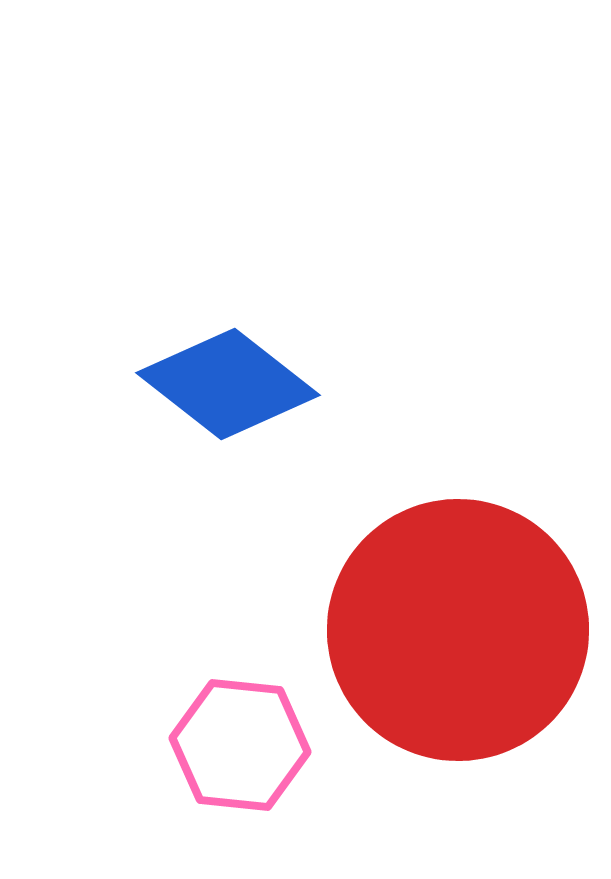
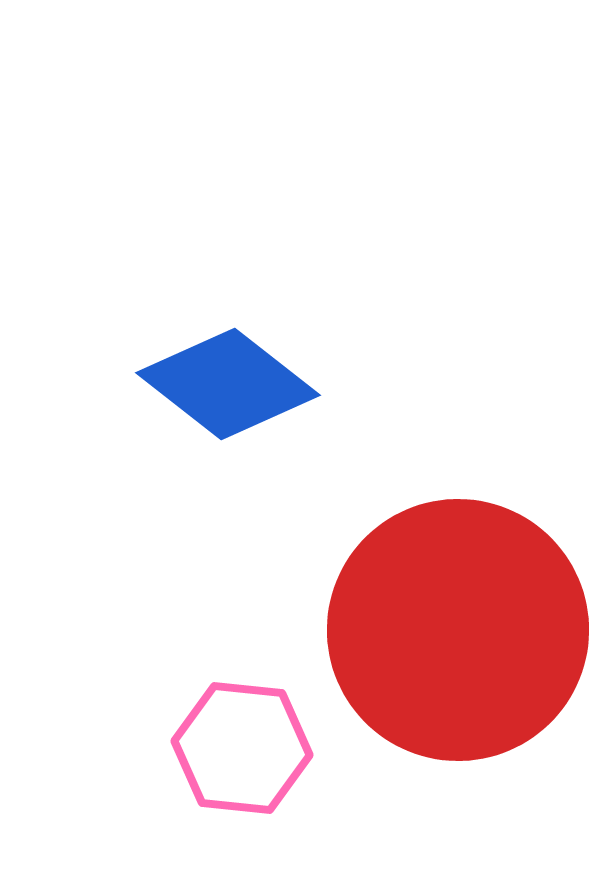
pink hexagon: moved 2 px right, 3 px down
